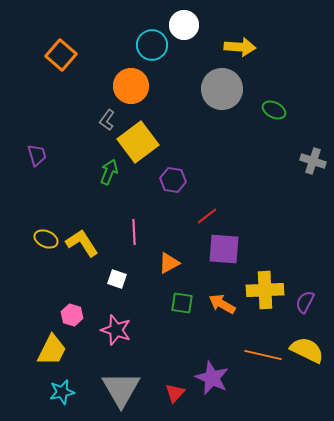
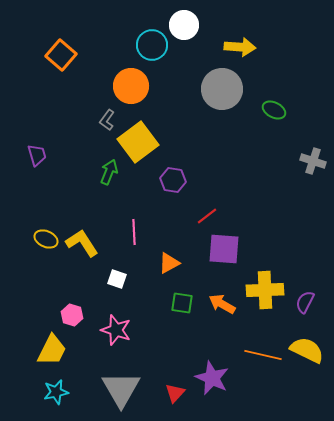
cyan star: moved 6 px left
